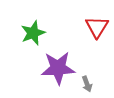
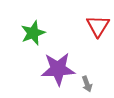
red triangle: moved 1 px right, 1 px up
purple star: moved 1 px down
